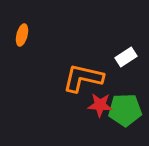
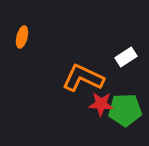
orange ellipse: moved 2 px down
orange L-shape: rotated 12 degrees clockwise
red star: moved 1 px right, 1 px up
